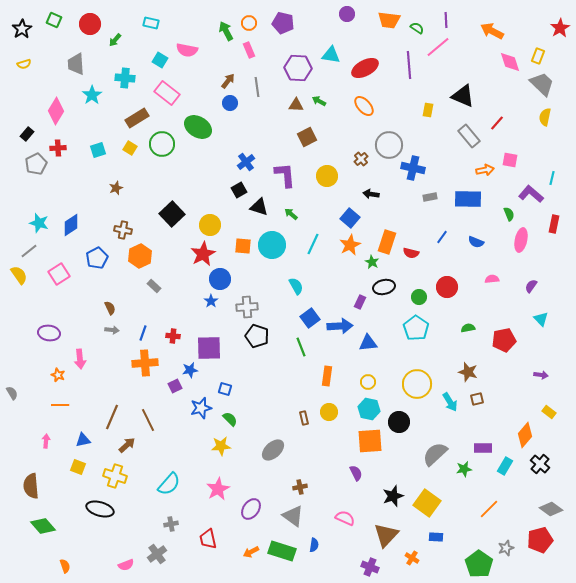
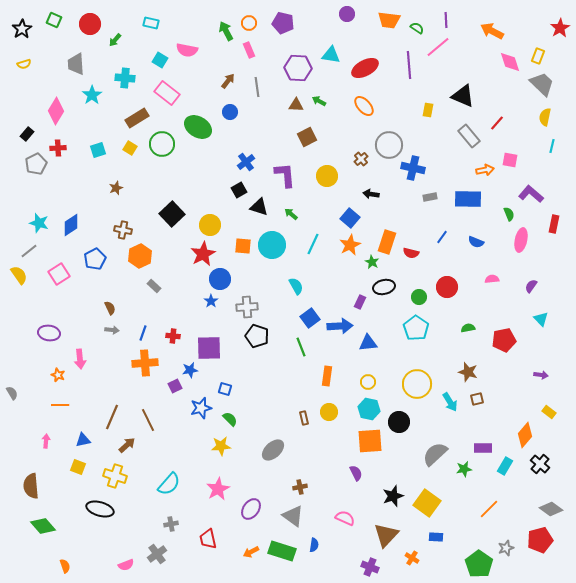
blue circle at (230, 103): moved 9 px down
cyan line at (552, 178): moved 32 px up
blue pentagon at (97, 258): moved 2 px left, 1 px down
